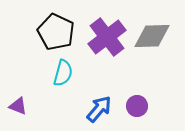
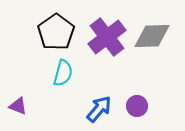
black pentagon: rotated 12 degrees clockwise
